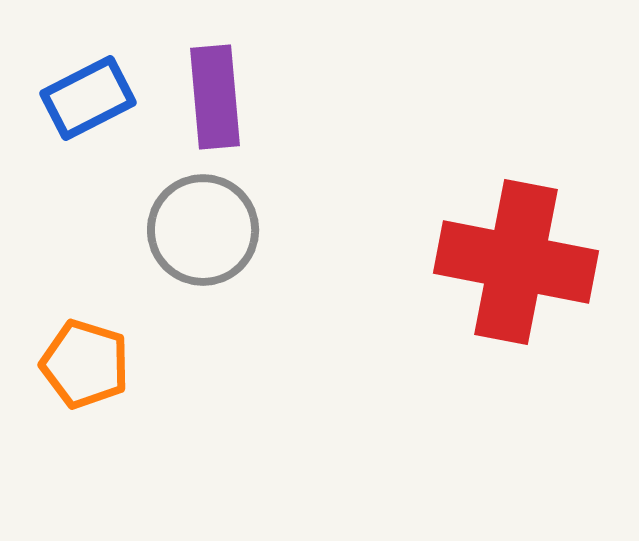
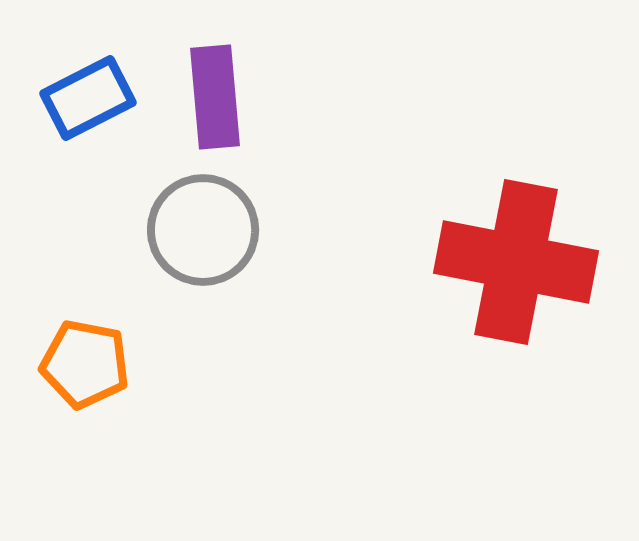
orange pentagon: rotated 6 degrees counterclockwise
